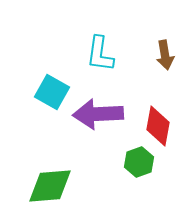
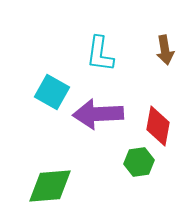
brown arrow: moved 5 px up
green hexagon: rotated 12 degrees clockwise
